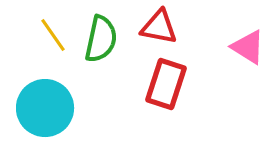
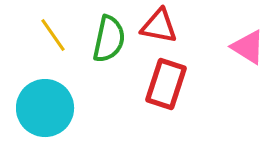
red triangle: moved 1 px up
green semicircle: moved 8 px right
